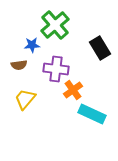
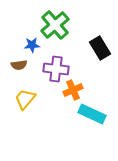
orange cross: rotated 12 degrees clockwise
